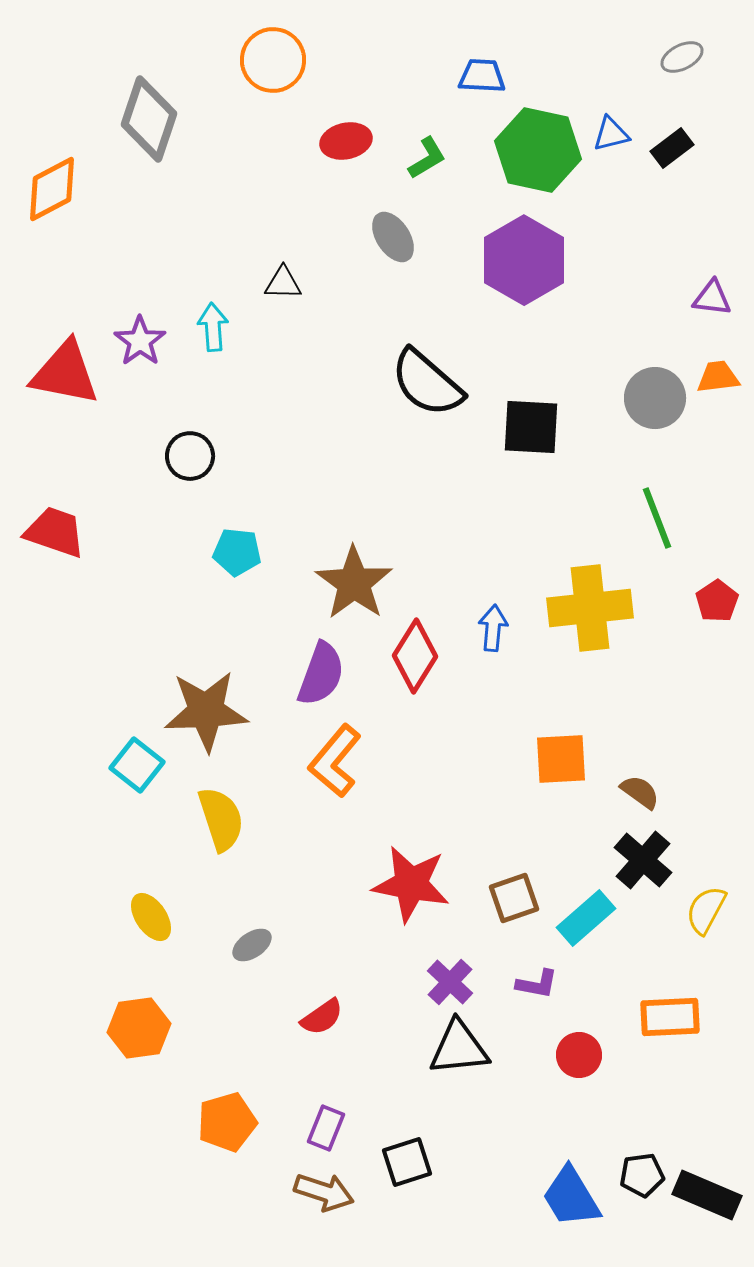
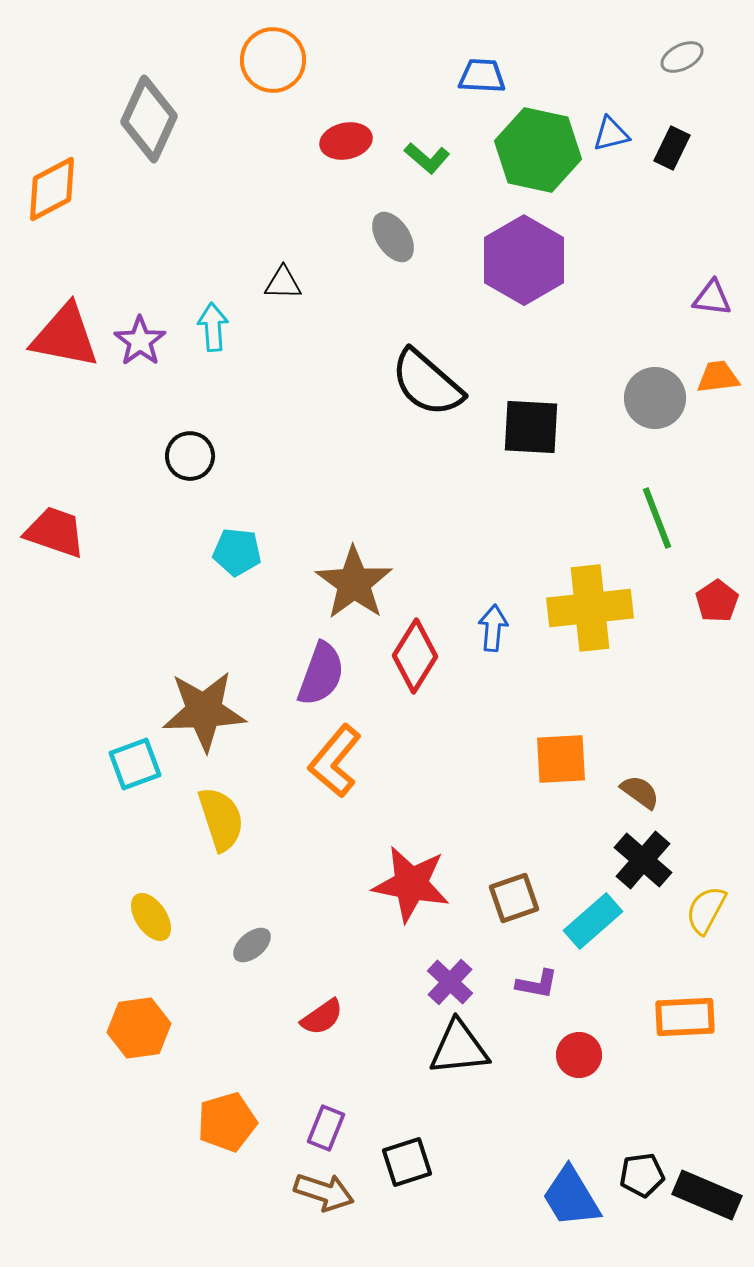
gray diamond at (149, 119): rotated 6 degrees clockwise
black rectangle at (672, 148): rotated 27 degrees counterclockwise
green L-shape at (427, 158): rotated 72 degrees clockwise
red triangle at (65, 373): moved 37 px up
brown star at (206, 711): moved 2 px left
cyan square at (137, 765): moved 2 px left, 1 px up; rotated 32 degrees clockwise
cyan rectangle at (586, 918): moved 7 px right, 3 px down
gray ellipse at (252, 945): rotated 6 degrees counterclockwise
orange rectangle at (670, 1017): moved 15 px right
